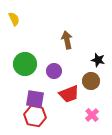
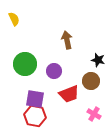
pink cross: moved 2 px right, 1 px up; rotated 16 degrees counterclockwise
